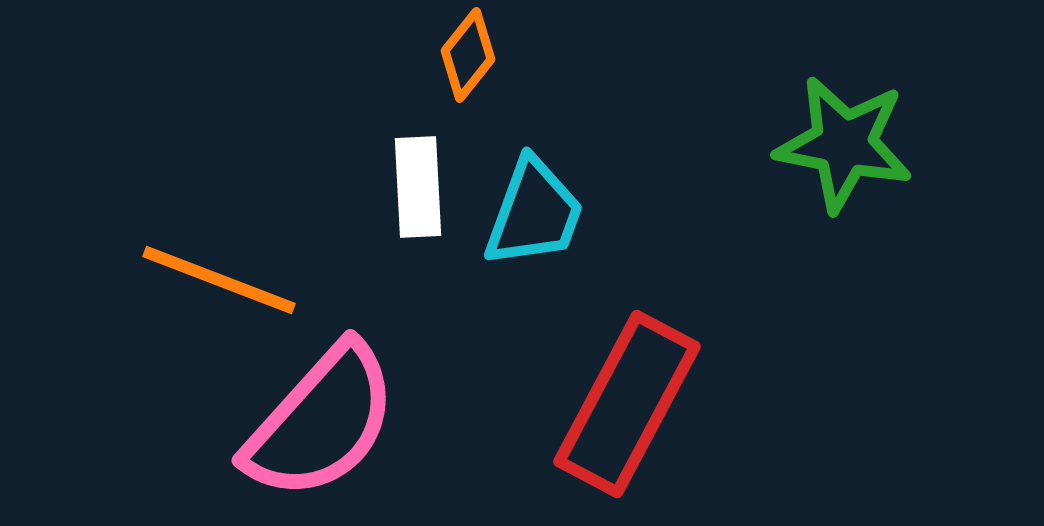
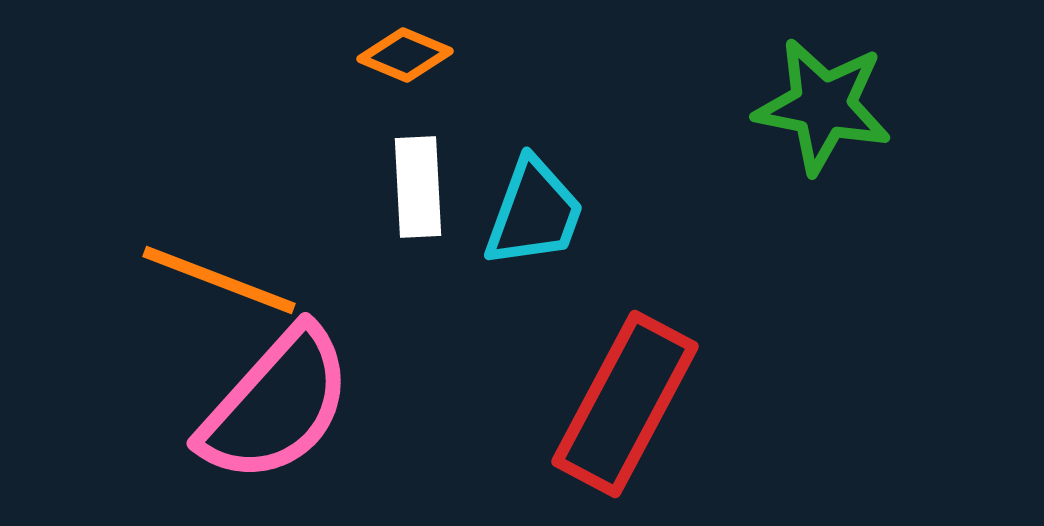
orange diamond: moved 63 px left; rotated 74 degrees clockwise
green star: moved 21 px left, 38 px up
red rectangle: moved 2 px left
pink semicircle: moved 45 px left, 17 px up
